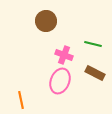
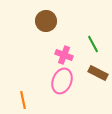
green line: rotated 48 degrees clockwise
brown rectangle: moved 3 px right
pink ellipse: moved 2 px right
orange line: moved 2 px right
